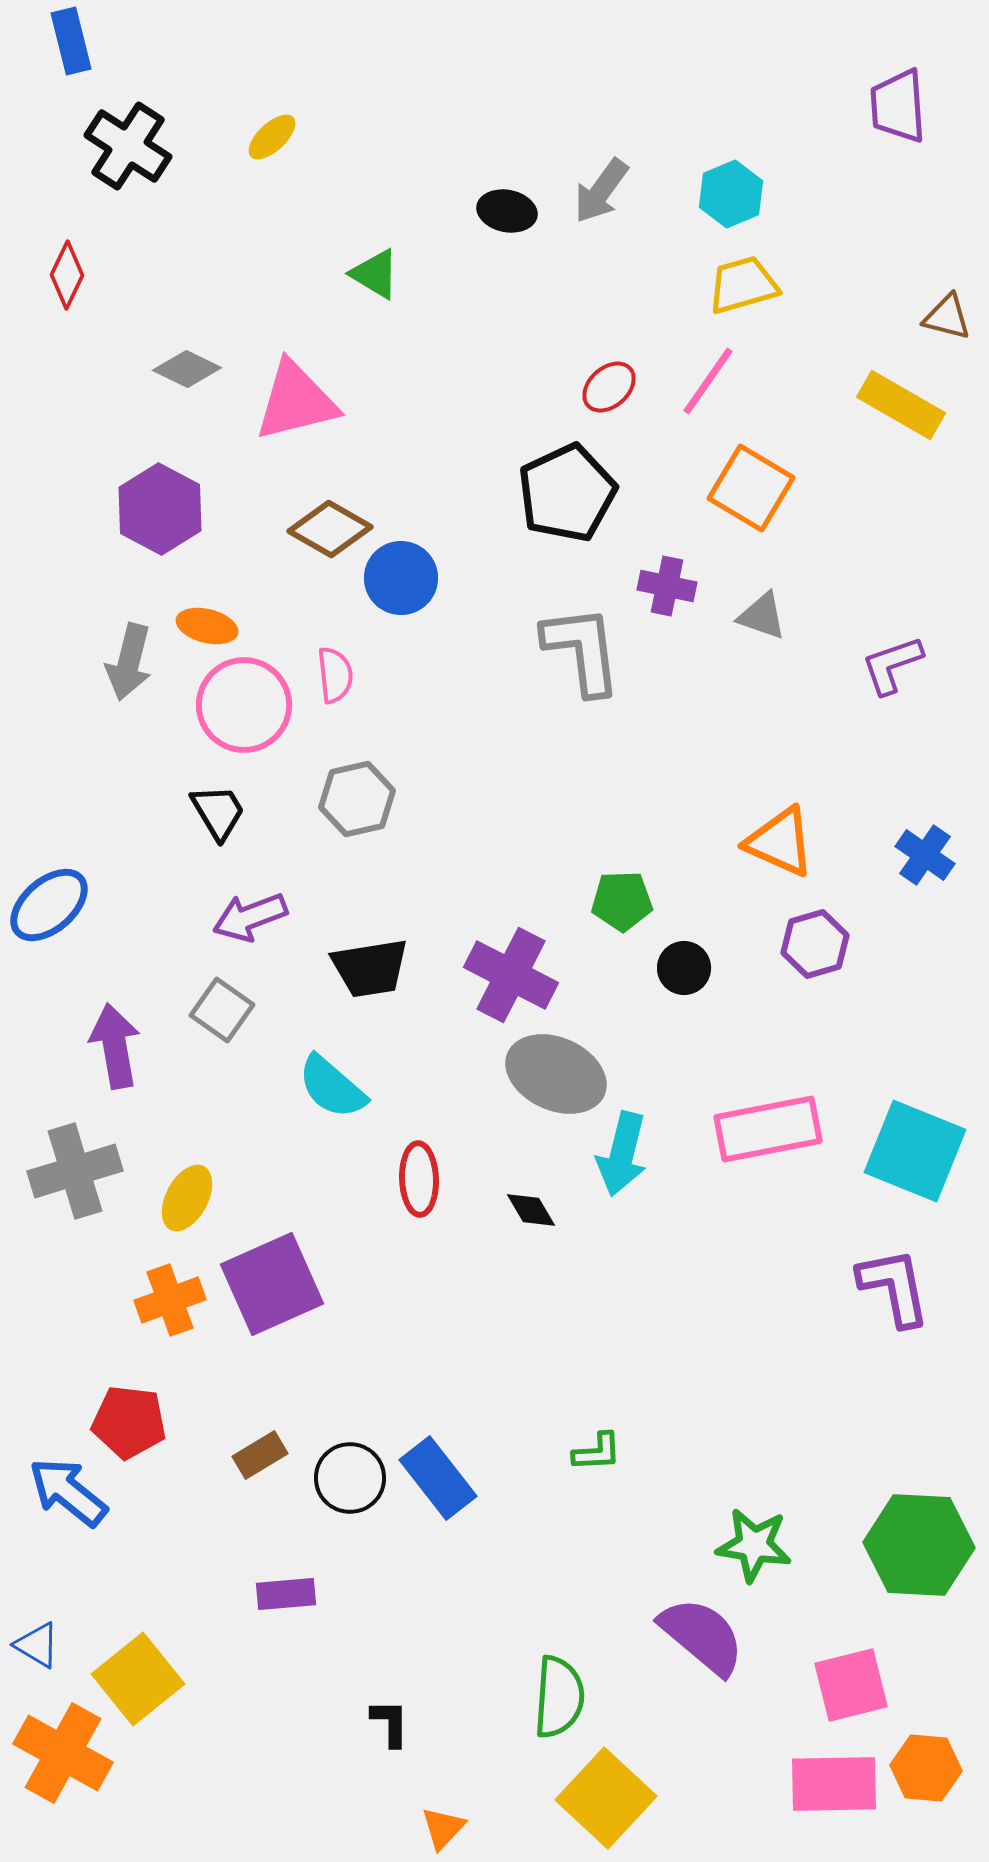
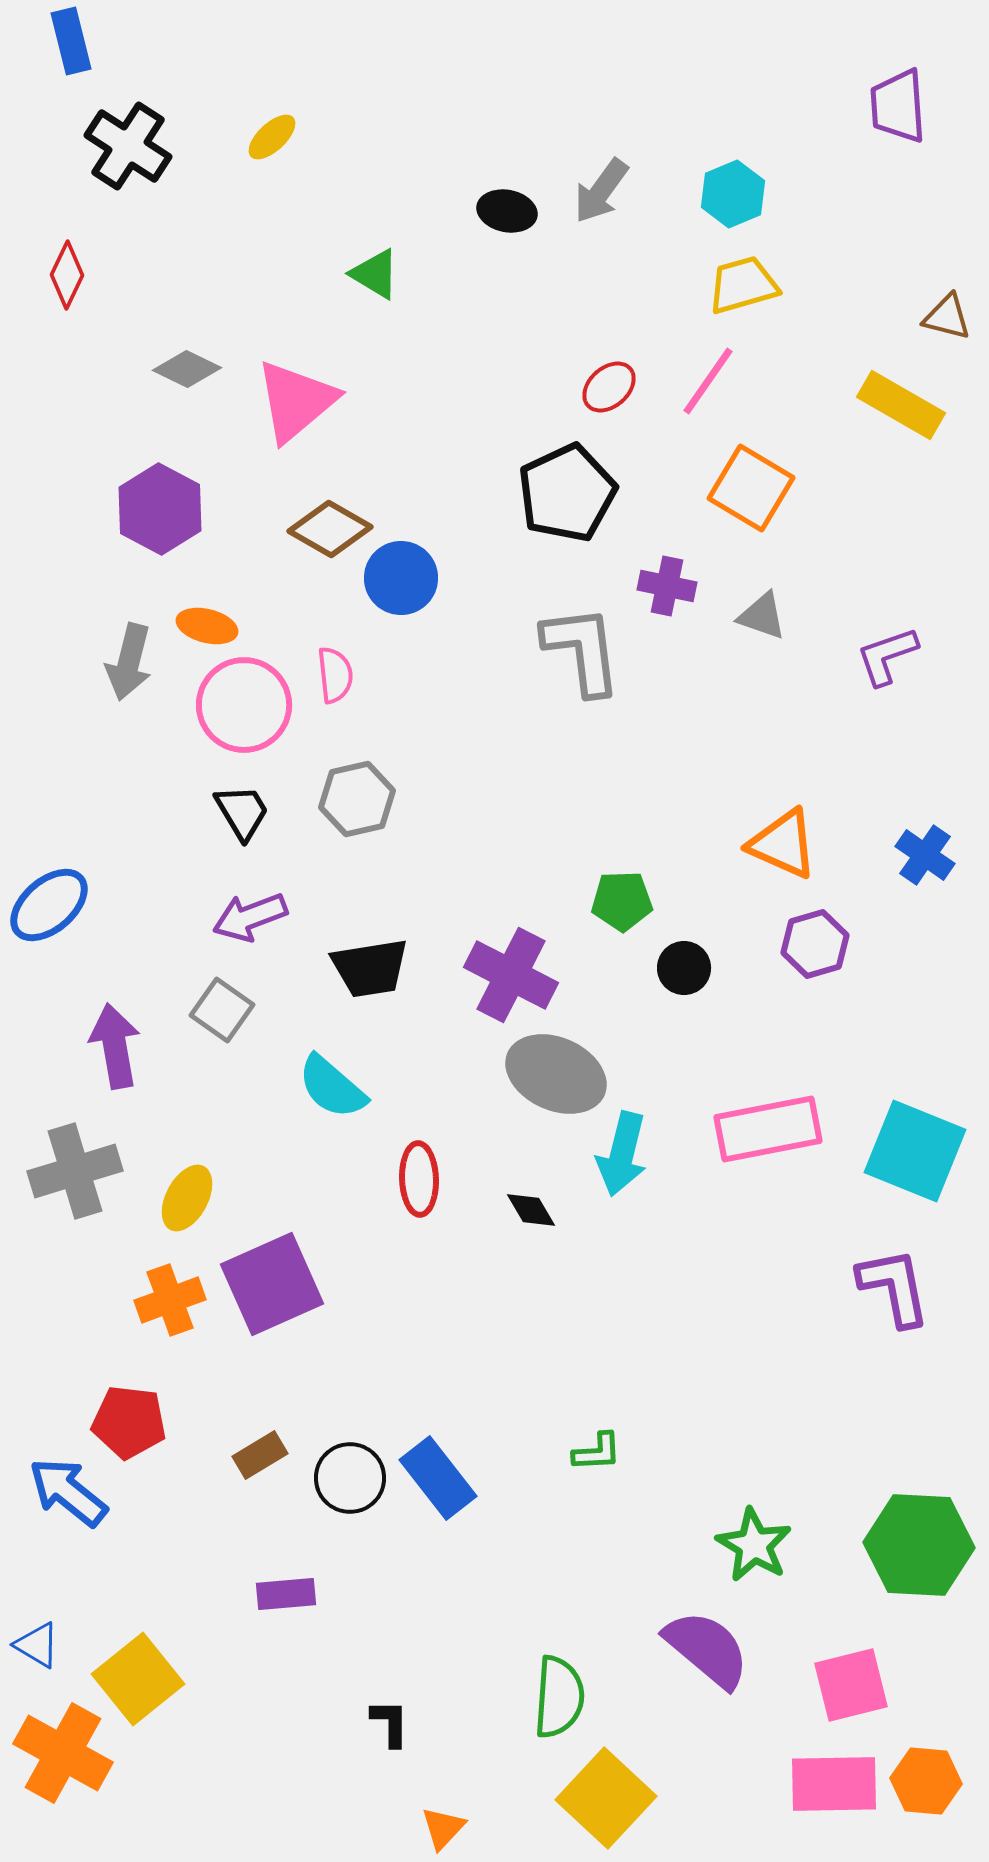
cyan hexagon at (731, 194): moved 2 px right
pink triangle at (296, 401): rotated 26 degrees counterclockwise
purple L-shape at (892, 665): moved 5 px left, 9 px up
black trapezoid at (218, 812): moved 24 px right
orange triangle at (780, 842): moved 3 px right, 2 px down
green star at (754, 1545): rotated 22 degrees clockwise
purple semicircle at (702, 1636): moved 5 px right, 13 px down
orange hexagon at (926, 1768): moved 13 px down
